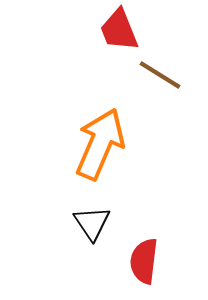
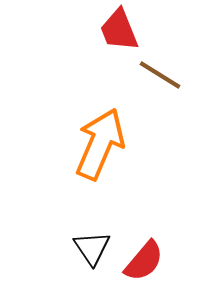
black triangle: moved 25 px down
red semicircle: rotated 147 degrees counterclockwise
